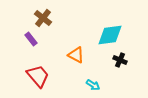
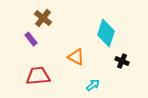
cyan diamond: moved 4 px left, 2 px up; rotated 64 degrees counterclockwise
orange triangle: moved 2 px down
black cross: moved 2 px right, 1 px down
red trapezoid: rotated 55 degrees counterclockwise
cyan arrow: rotated 72 degrees counterclockwise
